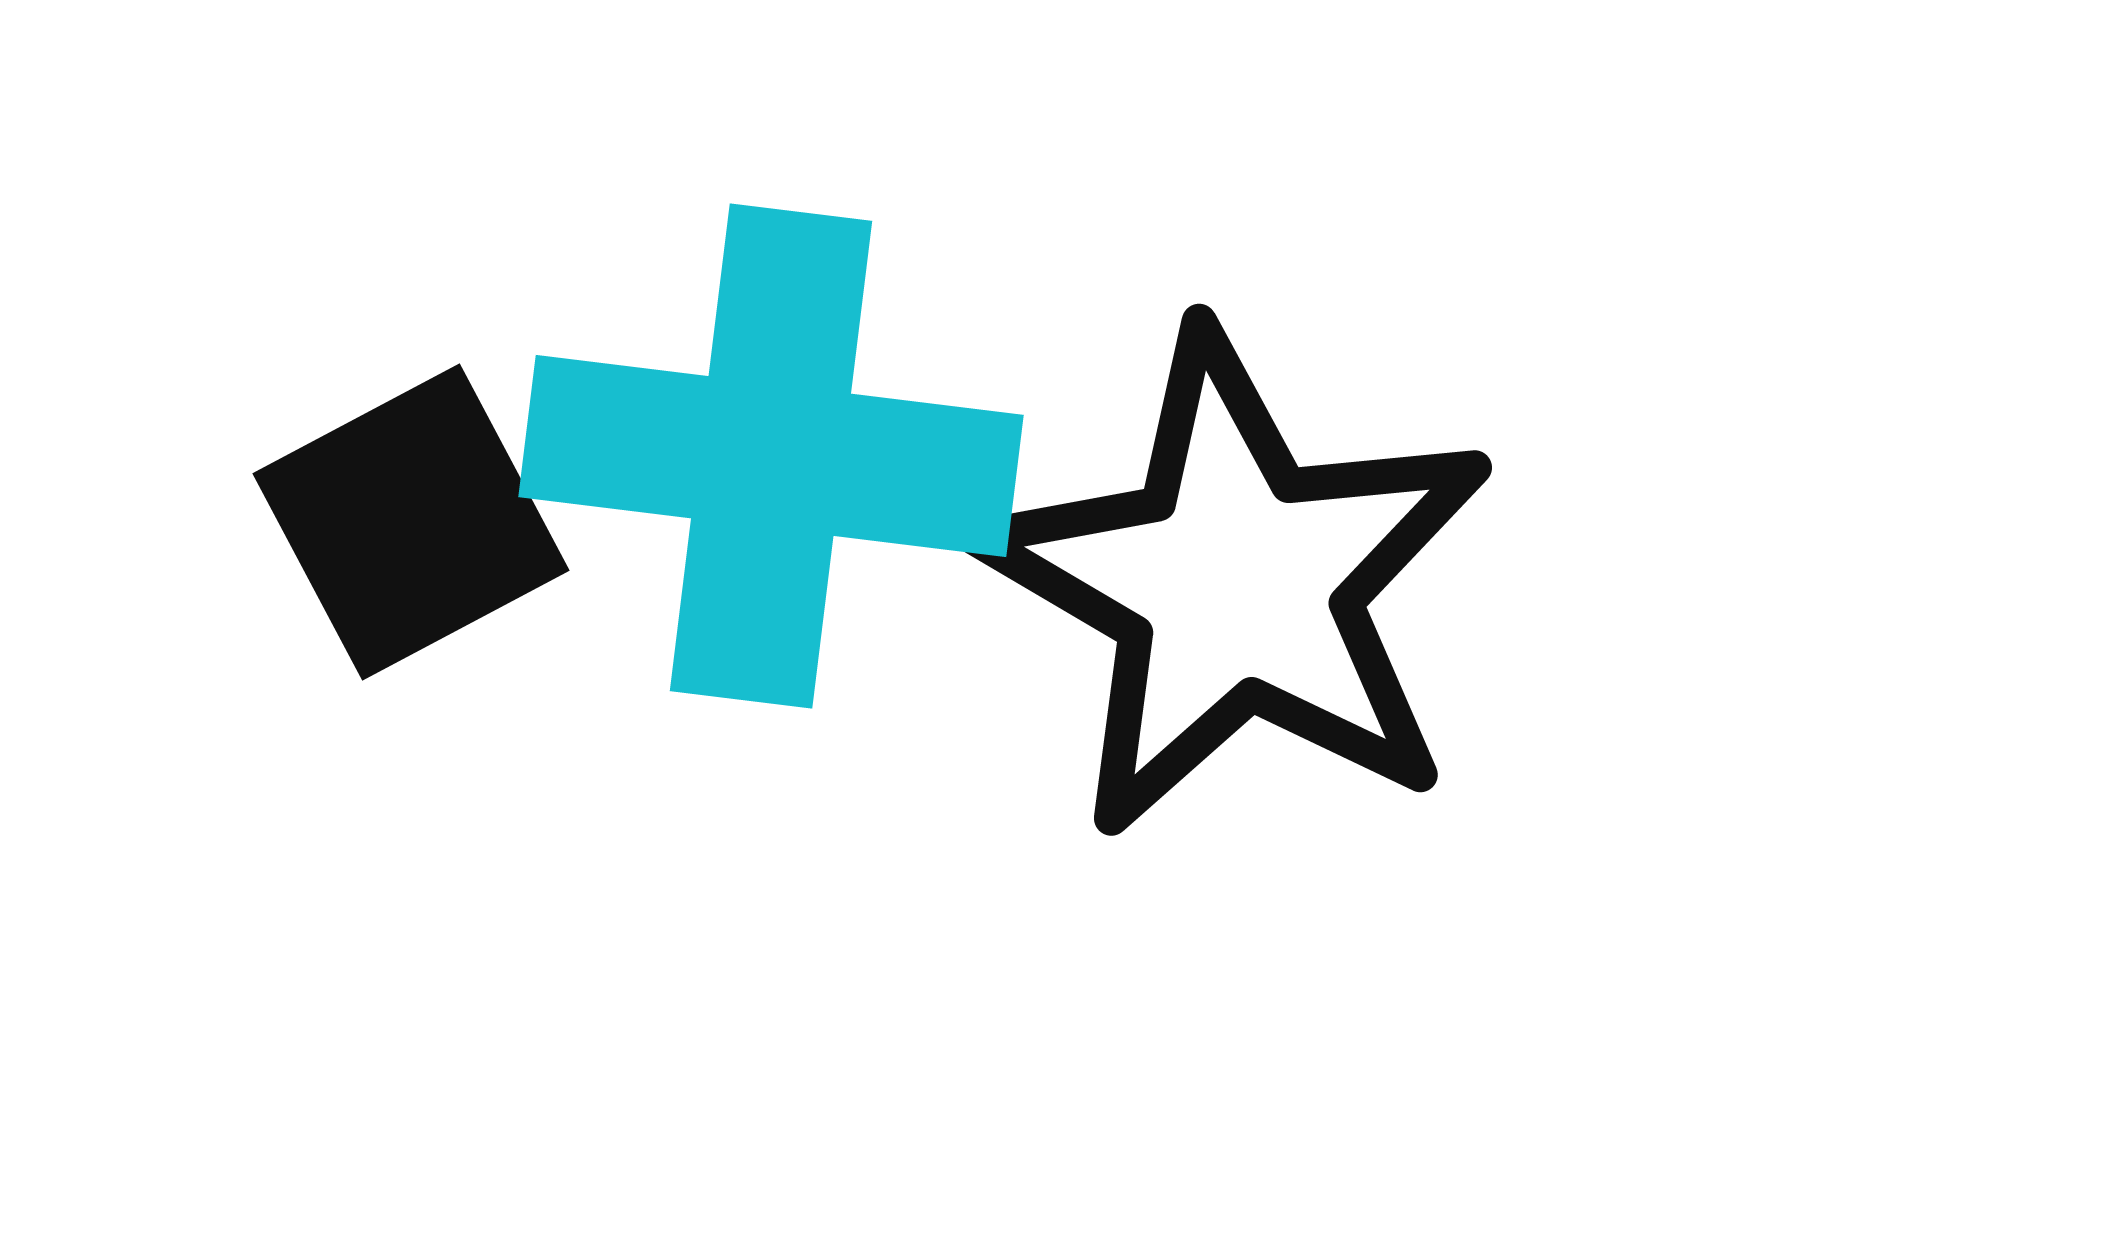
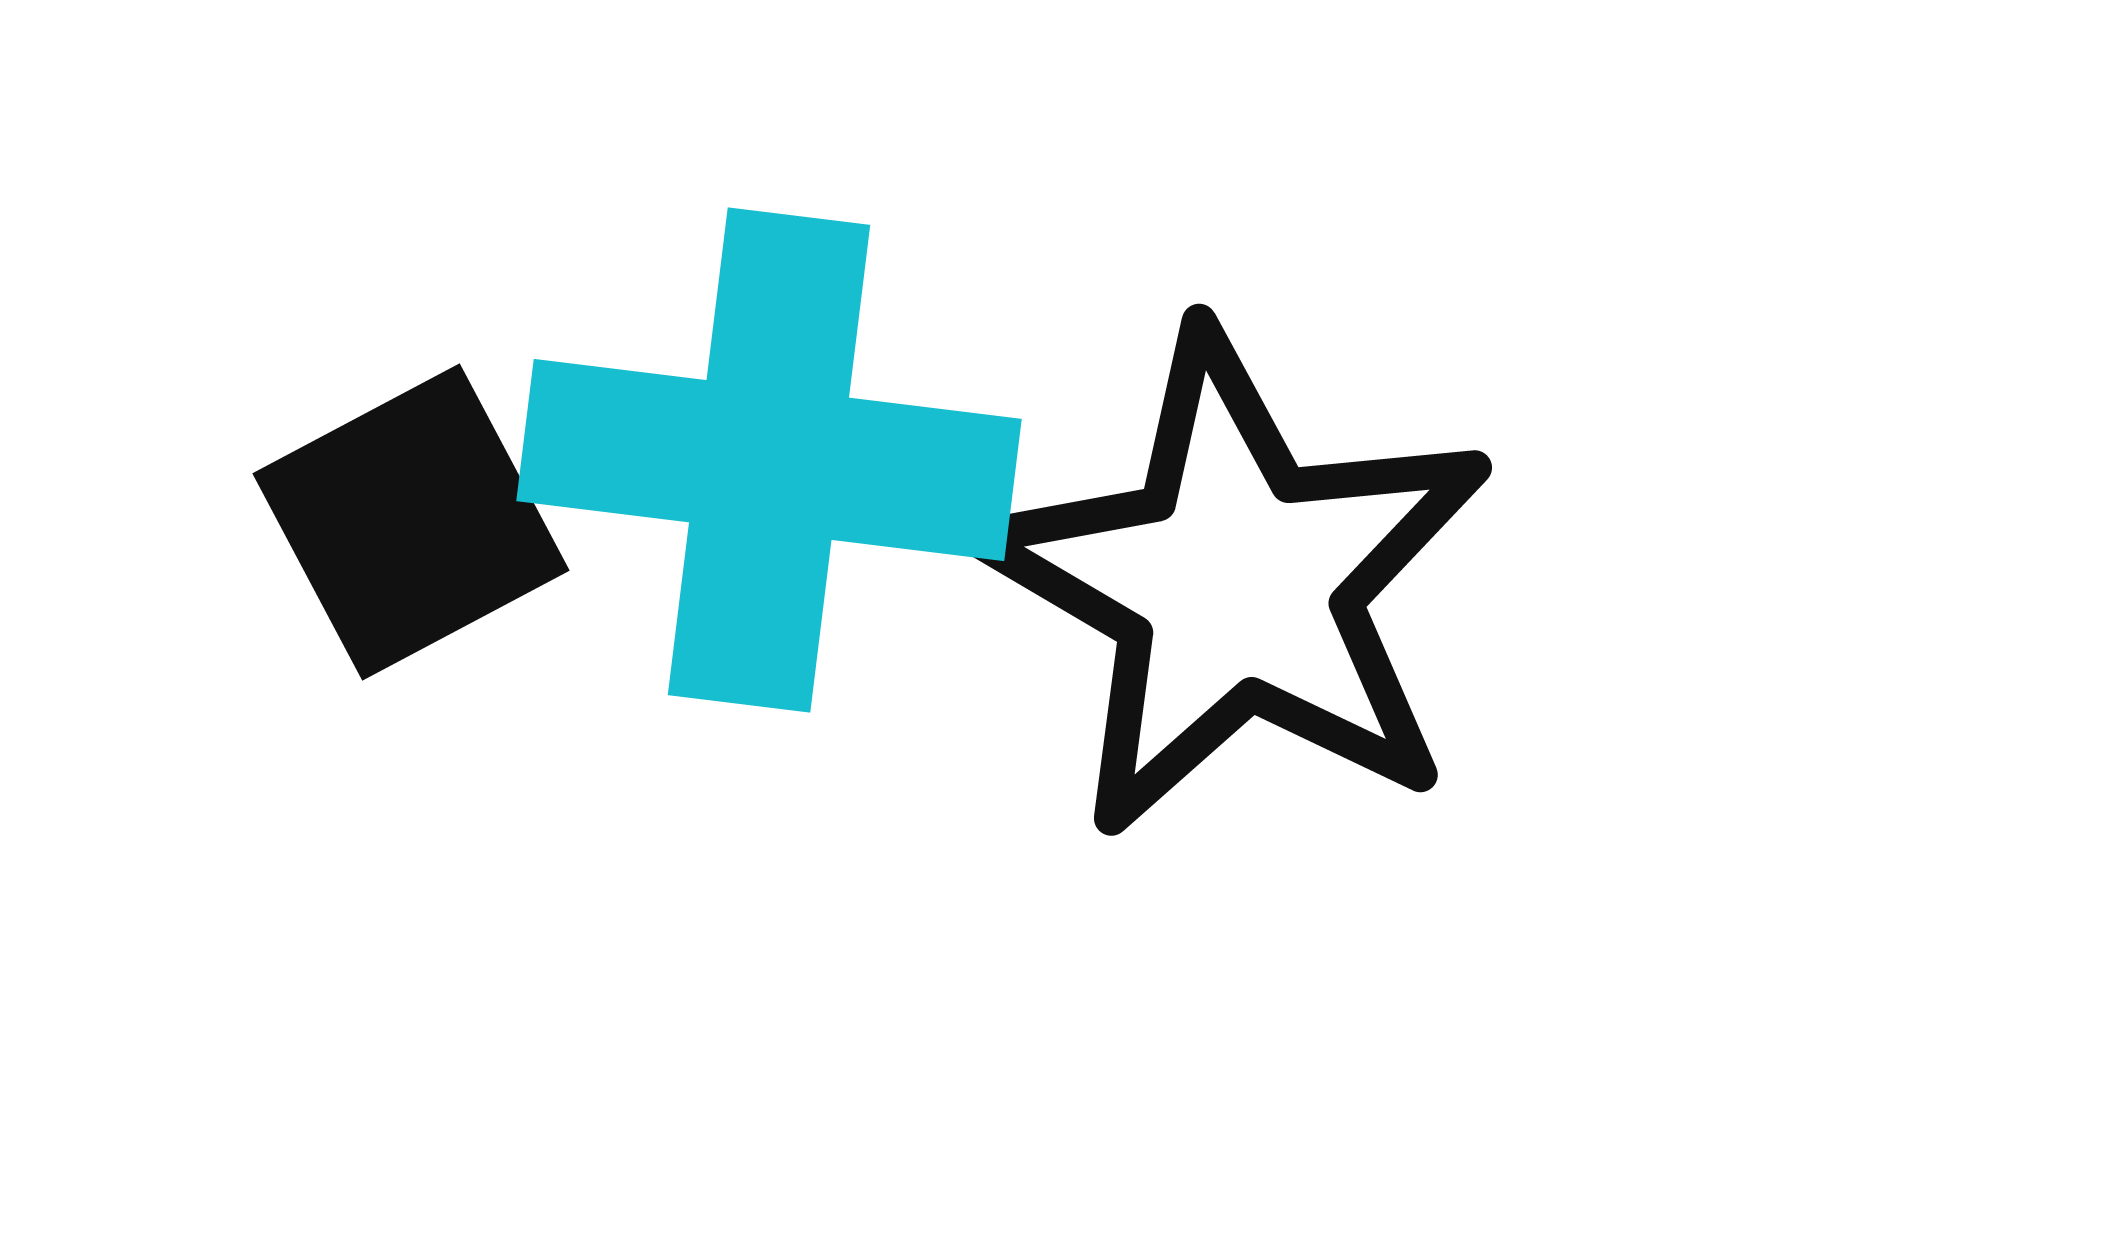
cyan cross: moved 2 px left, 4 px down
